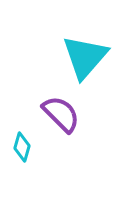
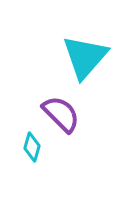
cyan diamond: moved 10 px right
